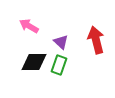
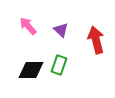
pink arrow: moved 1 px left; rotated 18 degrees clockwise
purple triangle: moved 12 px up
black diamond: moved 3 px left, 8 px down
